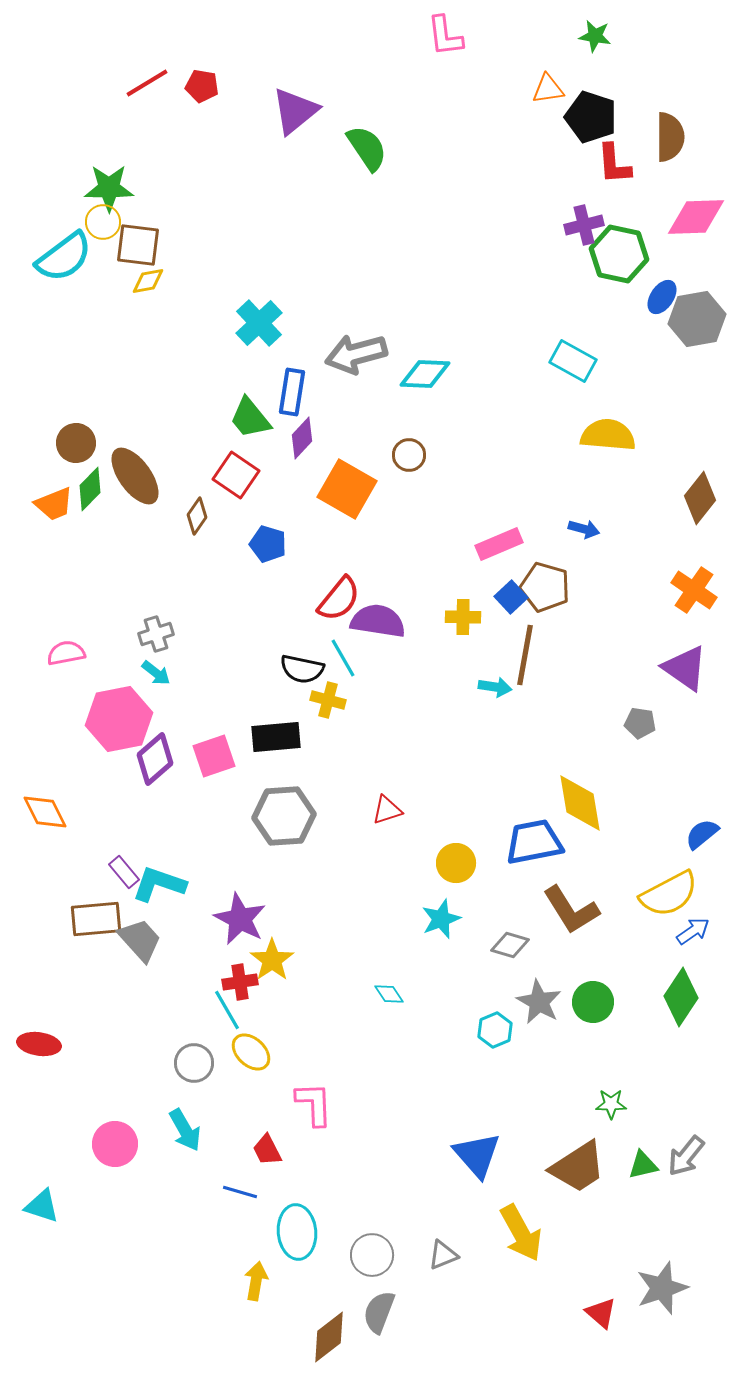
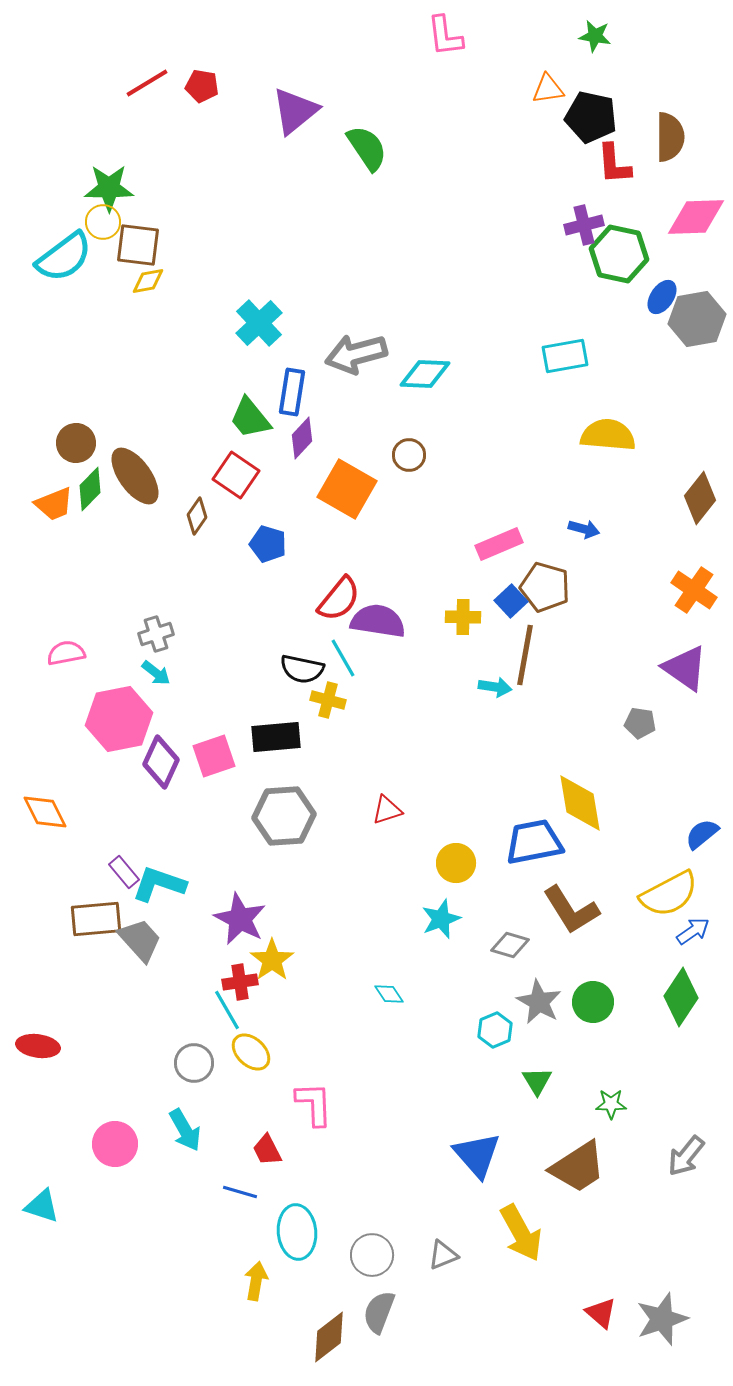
black pentagon at (591, 117): rotated 6 degrees counterclockwise
cyan rectangle at (573, 361): moved 8 px left, 5 px up; rotated 39 degrees counterclockwise
blue square at (511, 597): moved 4 px down
purple diamond at (155, 759): moved 6 px right, 3 px down; rotated 24 degrees counterclockwise
red ellipse at (39, 1044): moved 1 px left, 2 px down
green triangle at (643, 1165): moved 106 px left, 84 px up; rotated 48 degrees counterclockwise
gray star at (662, 1288): moved 31 px down
